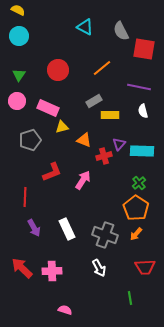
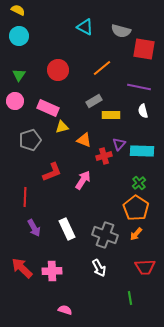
gray semicircle: rotated 48 degrees counterclockwise
pink circle: moved 2 px left
yellow rectangle: moved 1 px right
